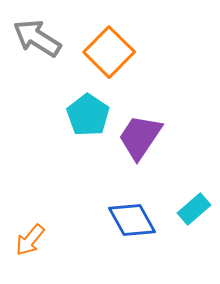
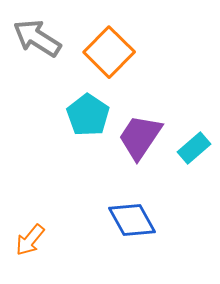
cyan rectangle: moved 61 px up
